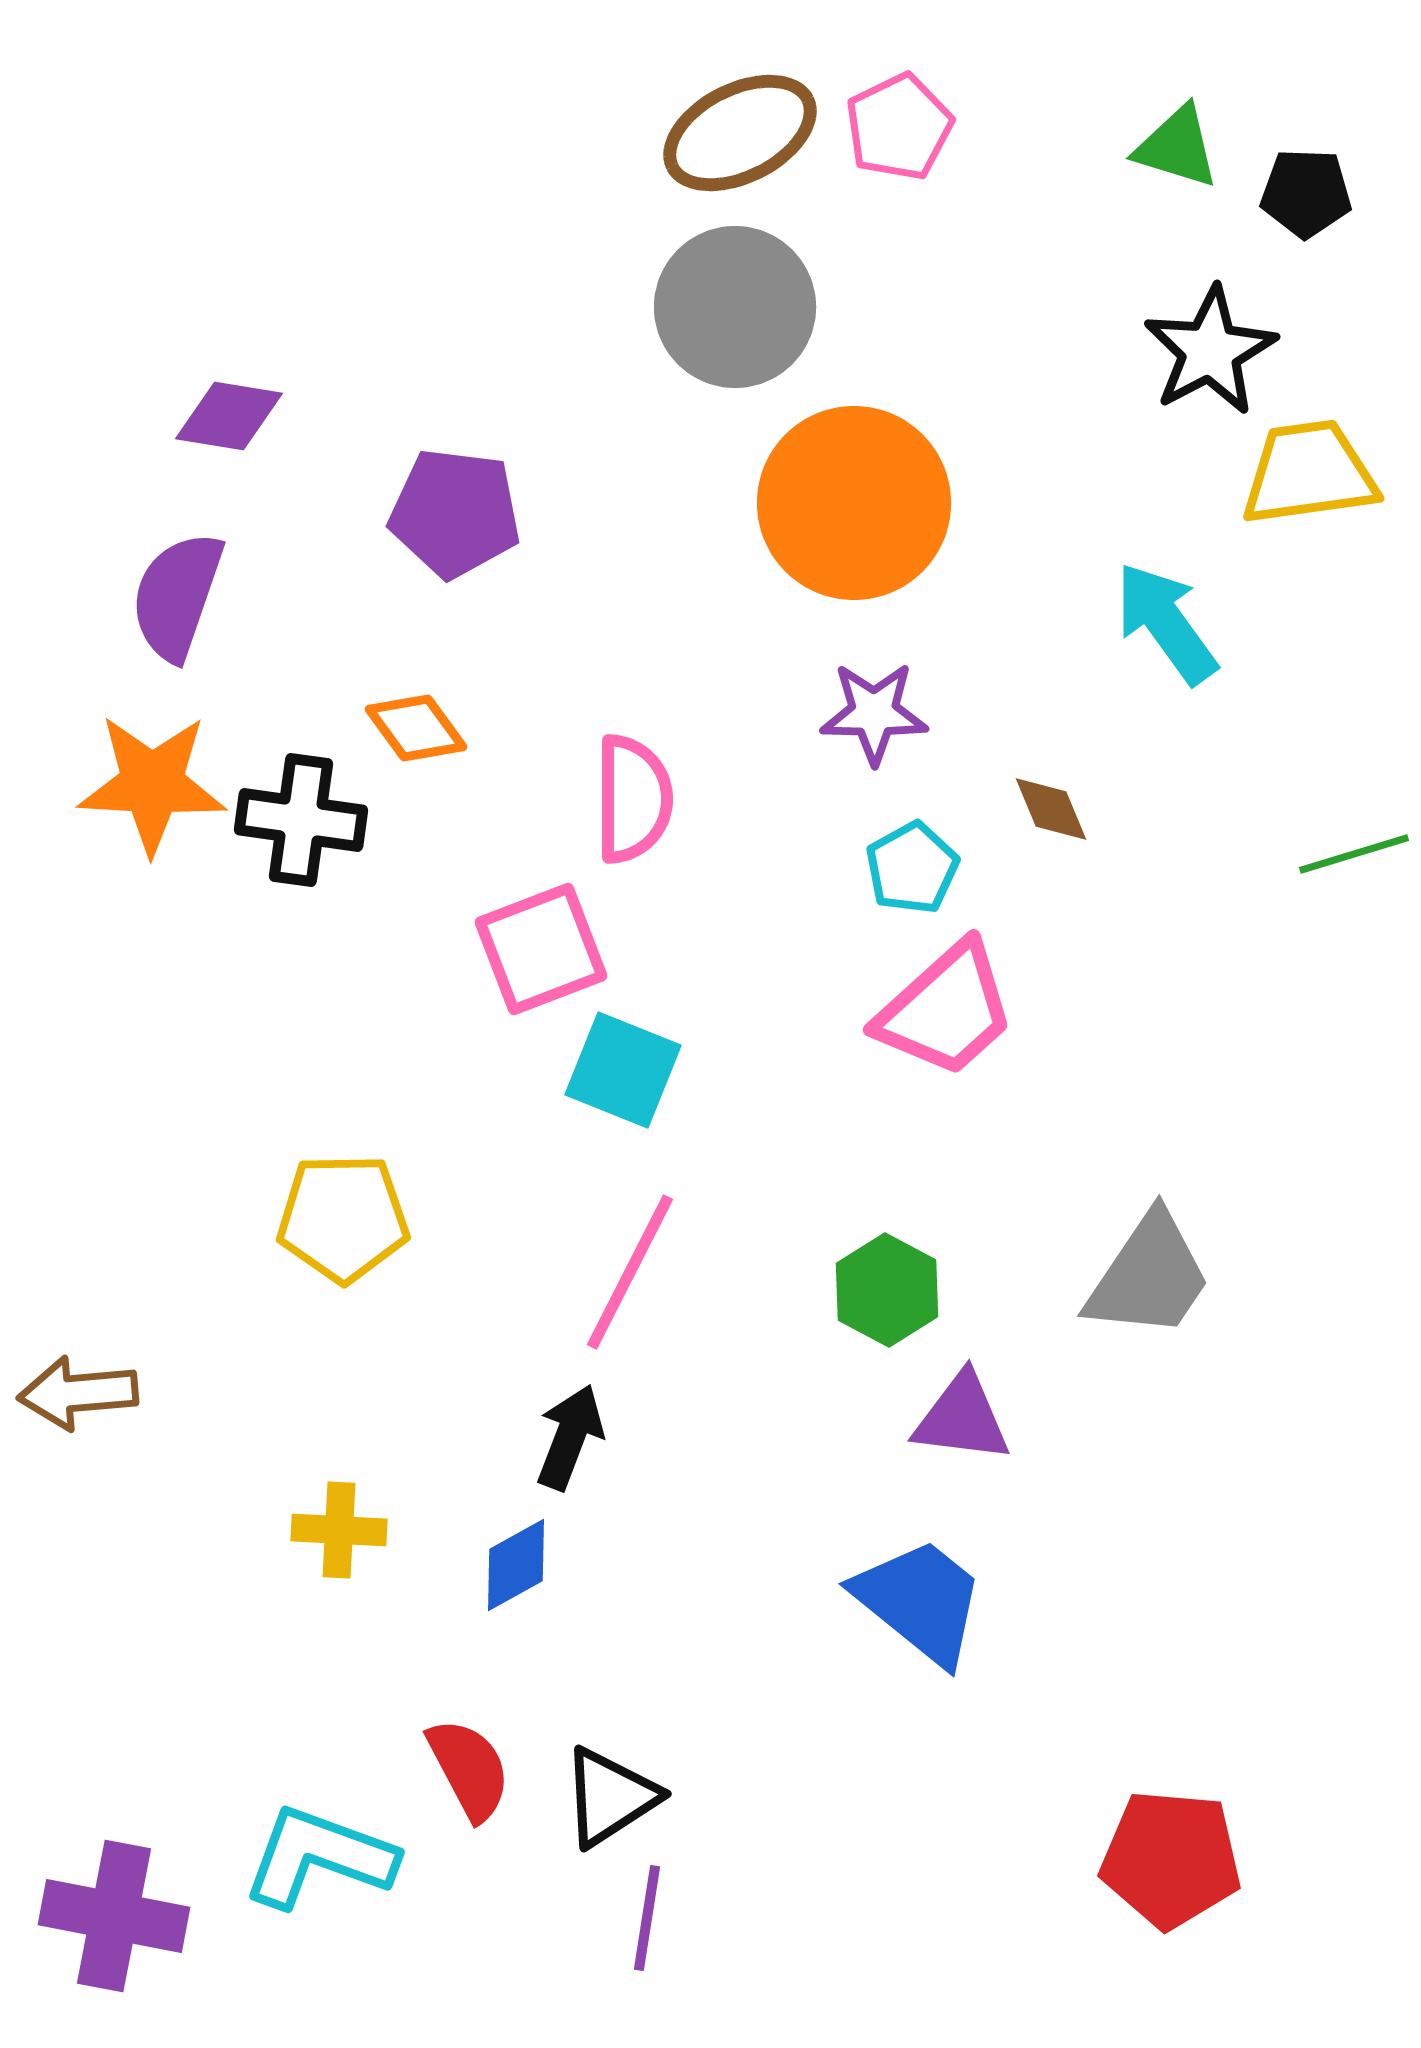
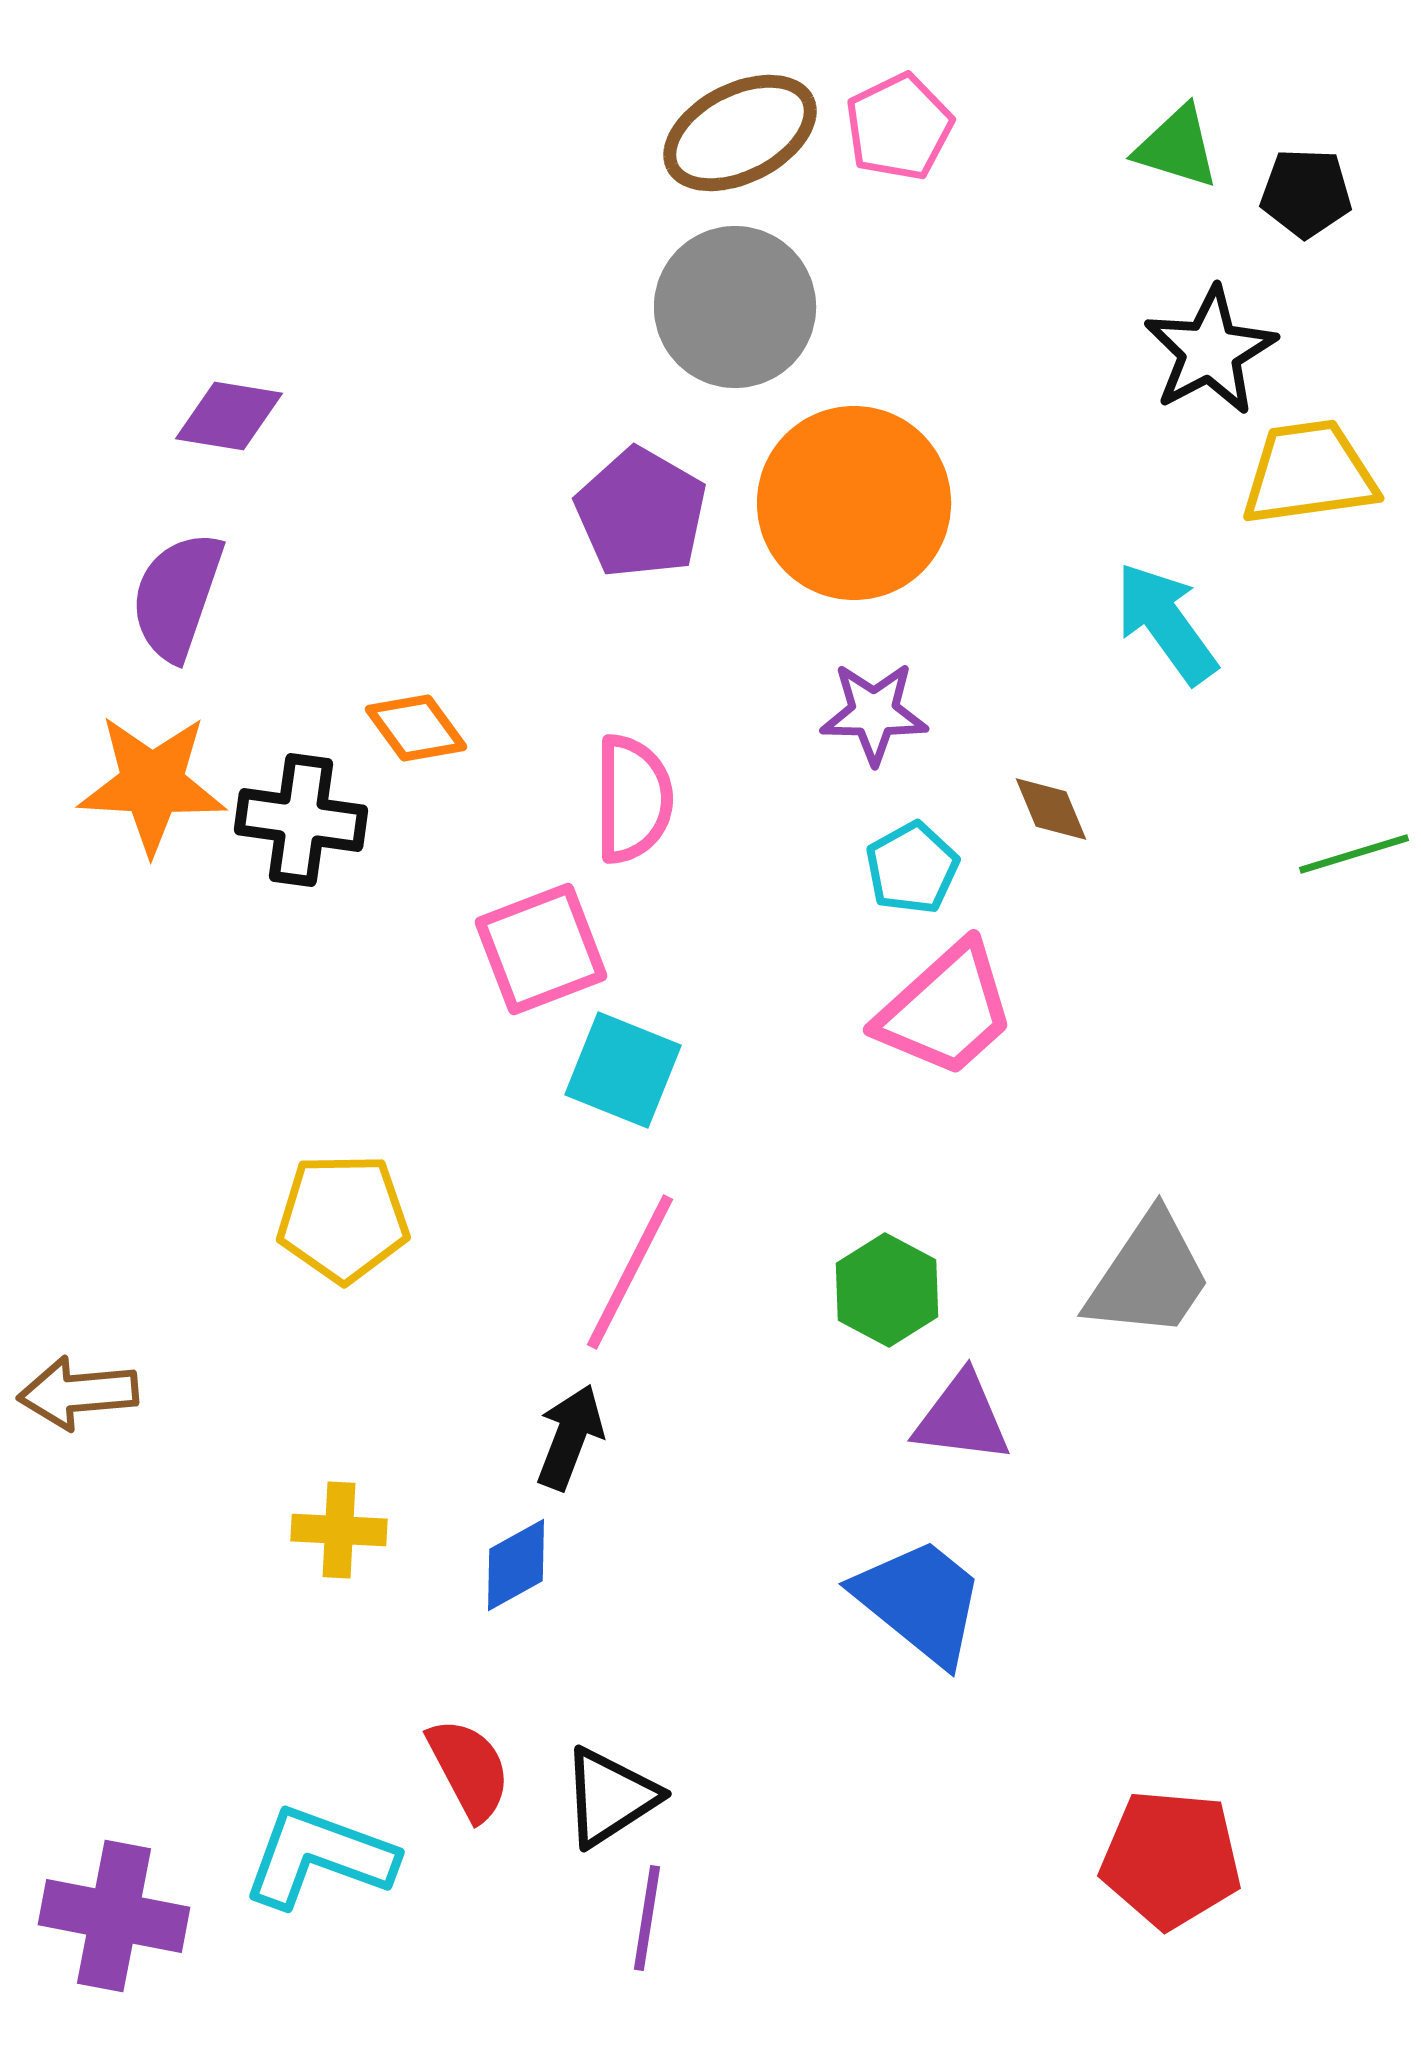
purple pentagon: moved 186 px right; rotated 23 degrees clockwise
